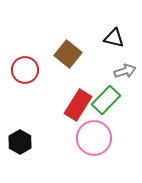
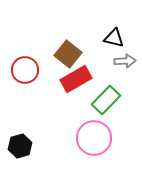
gray arrow: moved 10 px up; rotated 15 degrees clockwise
red rectangle: moved 2 px left, 26 px up; rotated 28 degrees clockwise
black hexagon: moved 4 px down; rotated 15 degrees clockwise
